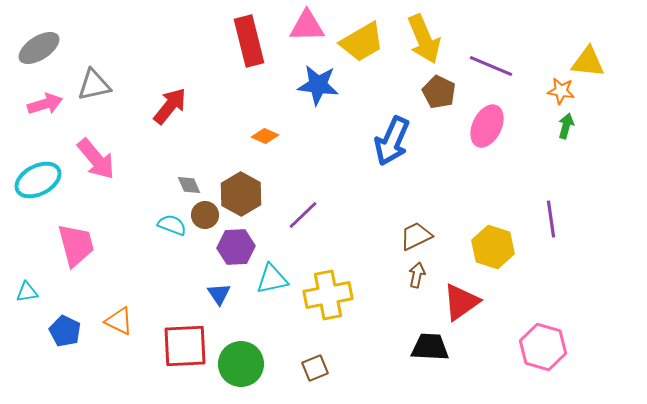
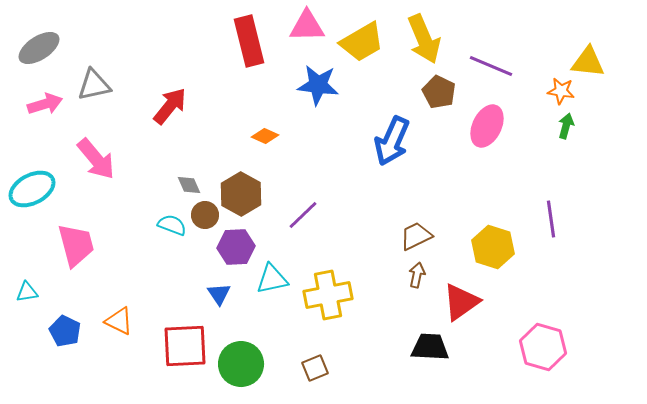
cyan ellipse at (38, 180): moved 6 px left, 9 px down
